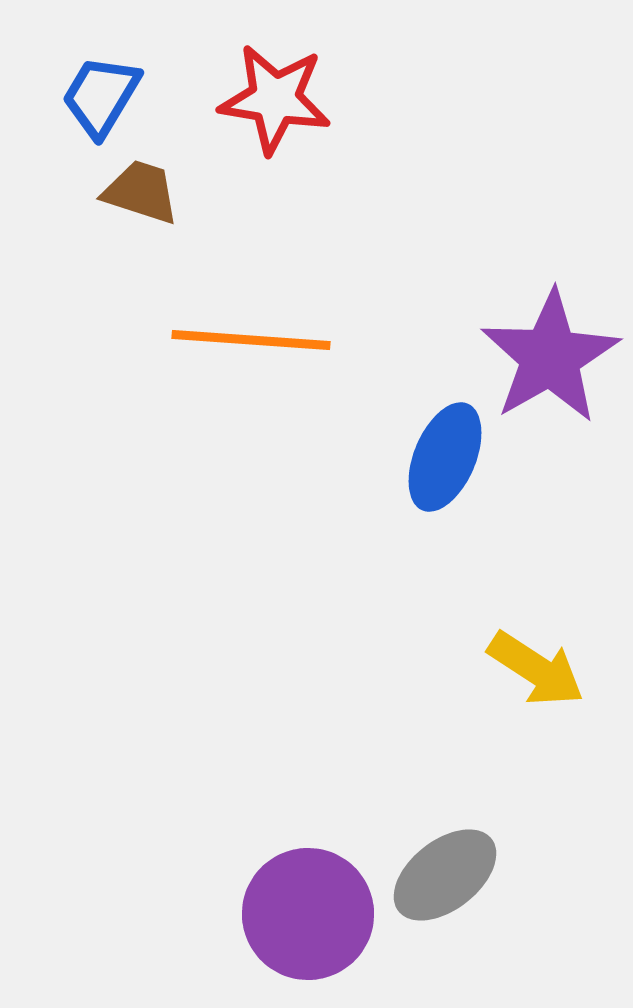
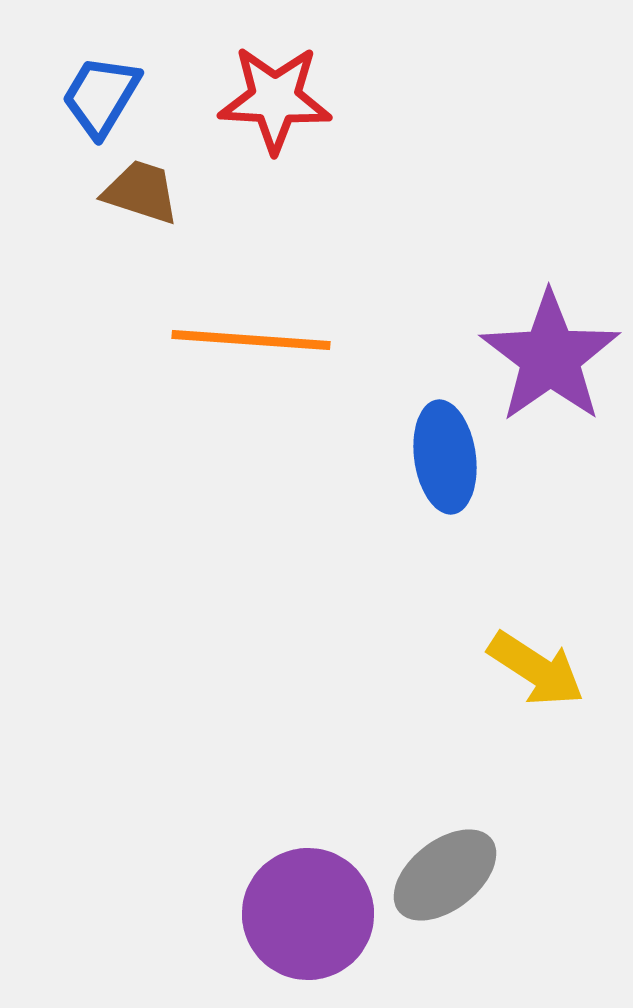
red star: rotated 6 degrees counterclockwise
purple star: rotated 5 degrees counterclockwise
blue ellipse: rotated 31 degrees counterclockwise
